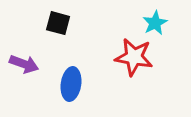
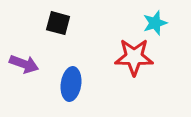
cyan star: rotated 10 degrees clockwise
red star: rotated 9 degrees counterclockwise
